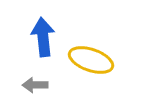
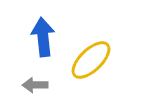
yellow ellipse: rotated 63 degrees counterclockwise
